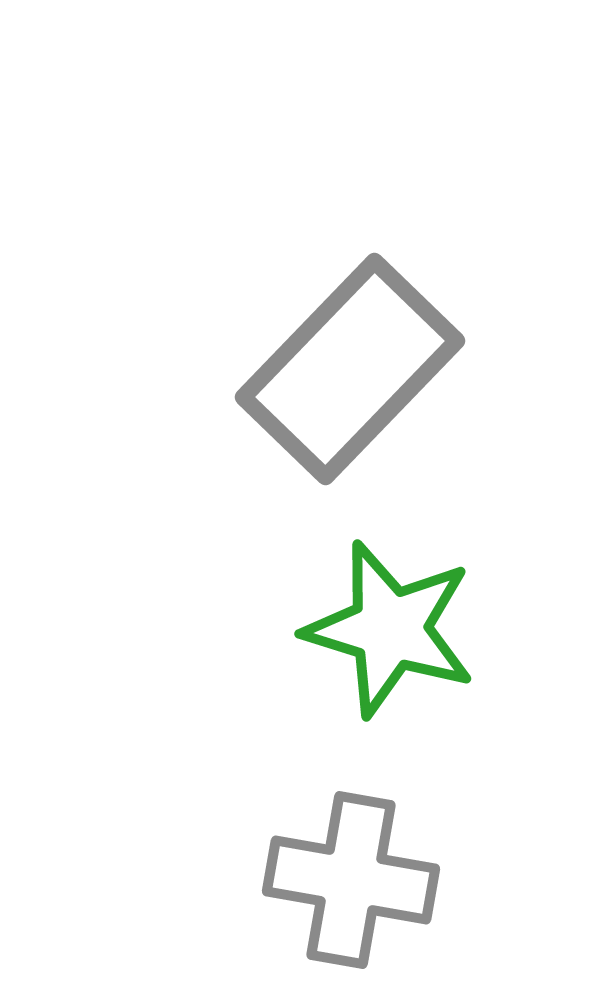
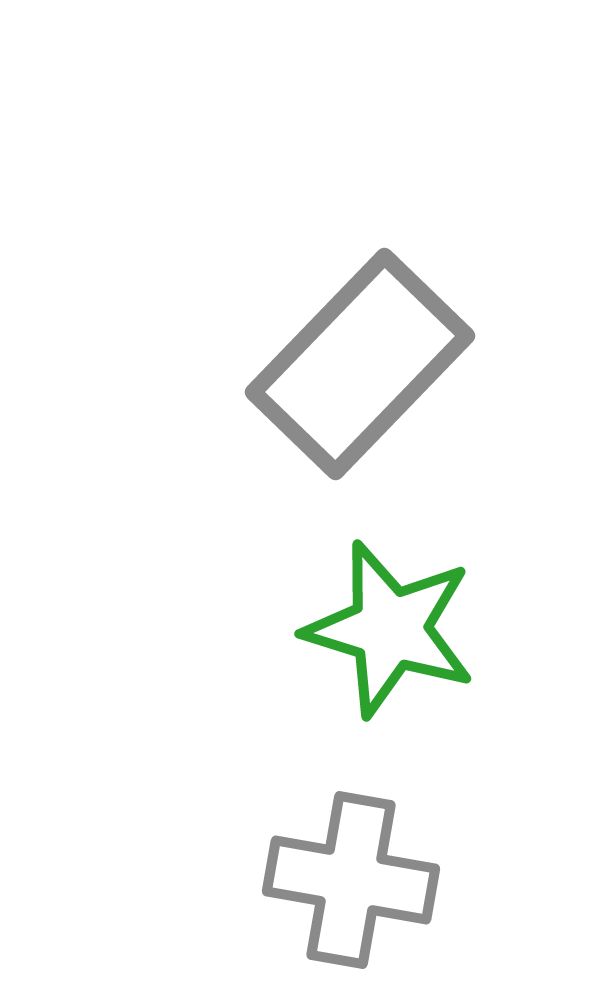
gray rectangle: moved 10 px right, 5 px up
